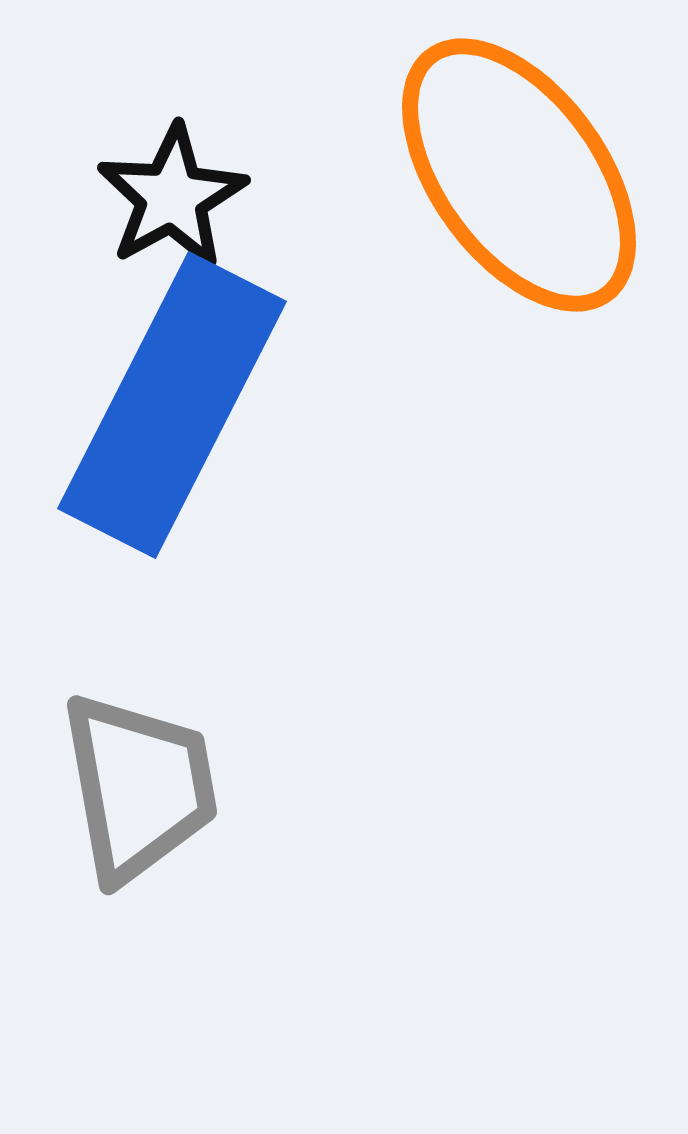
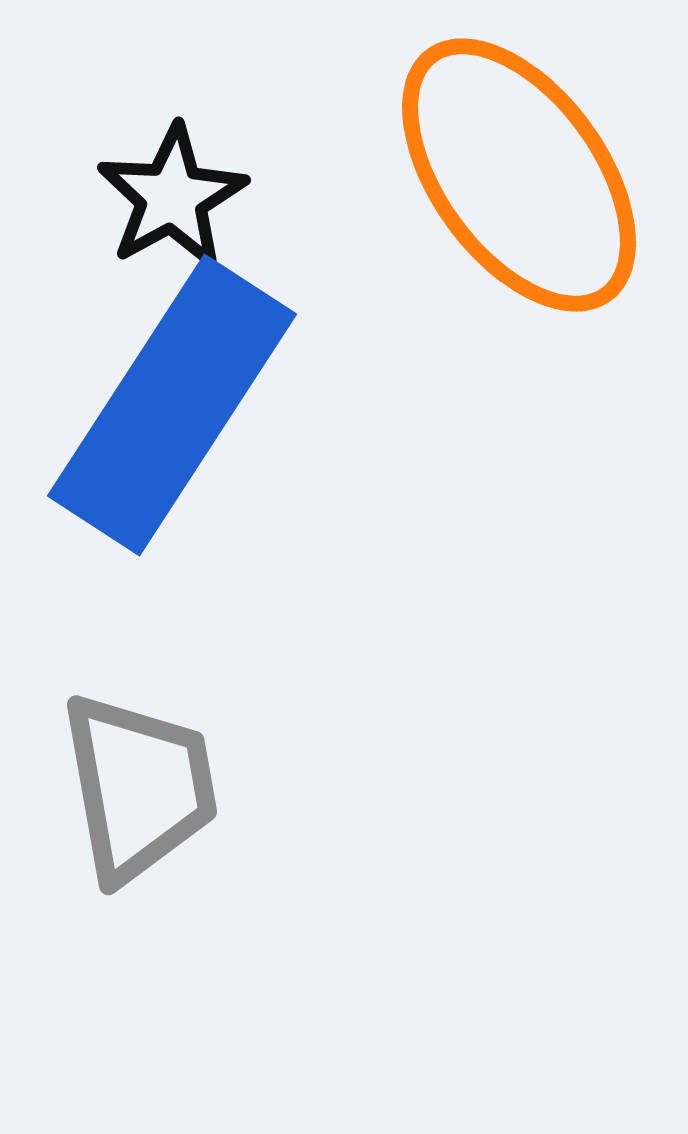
blue rectangle: rotated 6 degrees clockwise
